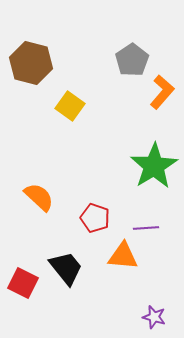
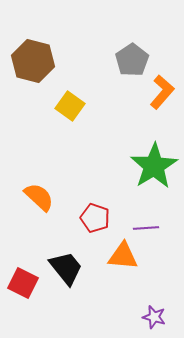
brown hexagon: moved 2 px right, 2 px up
